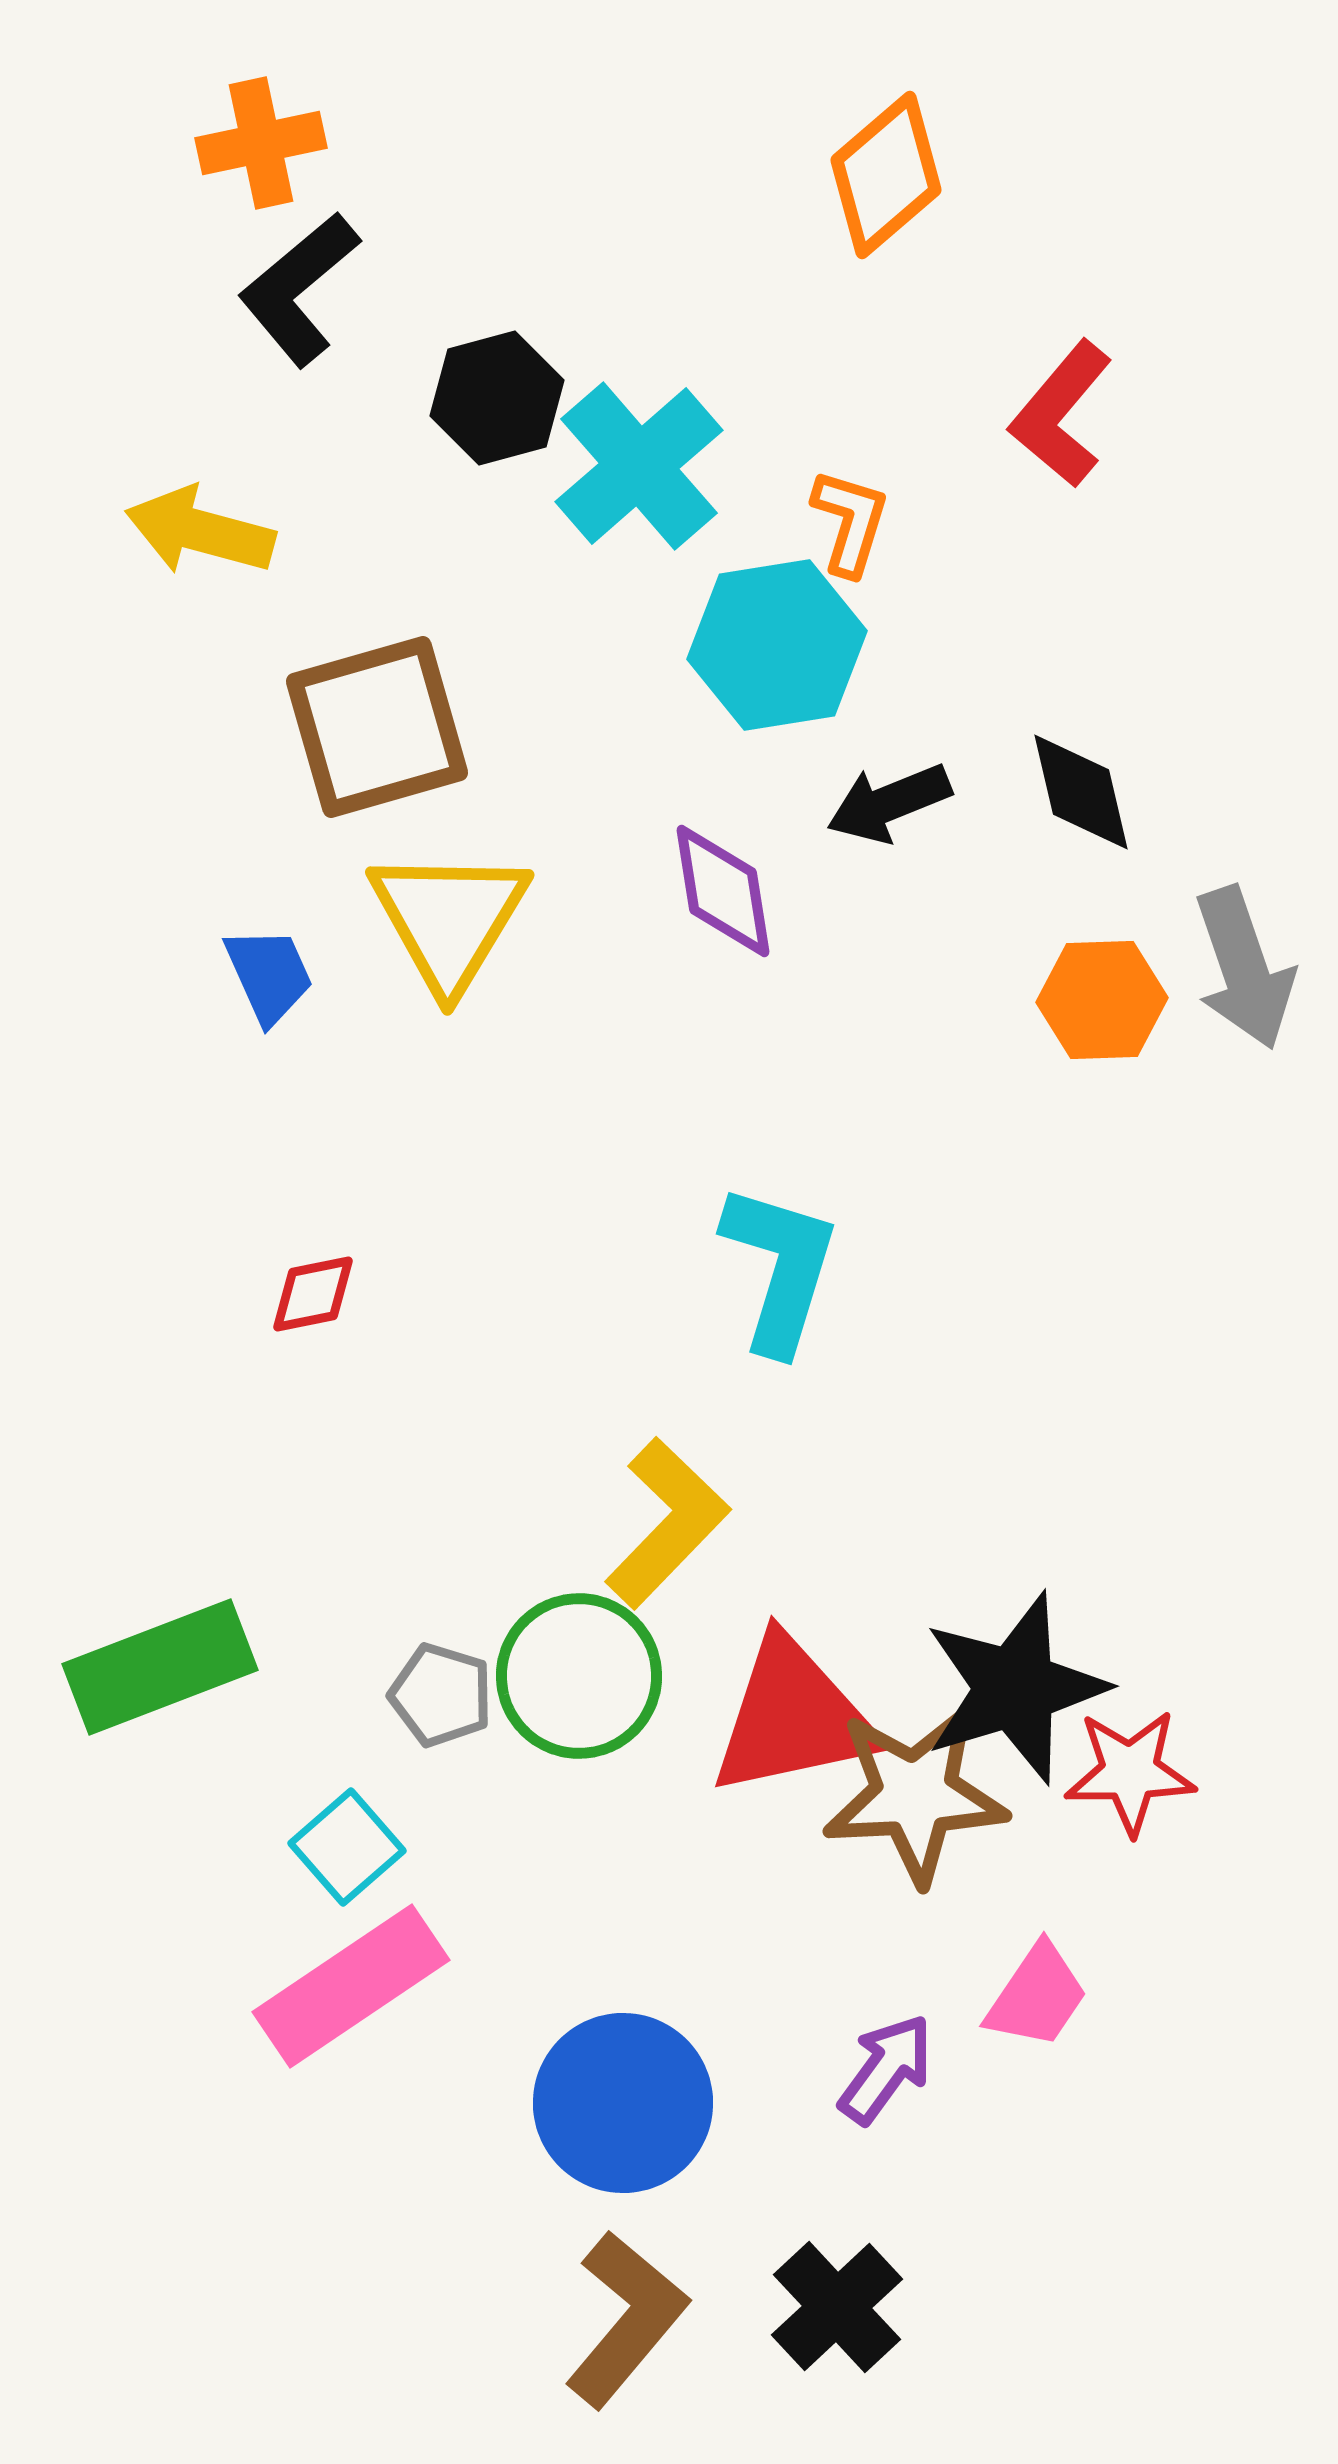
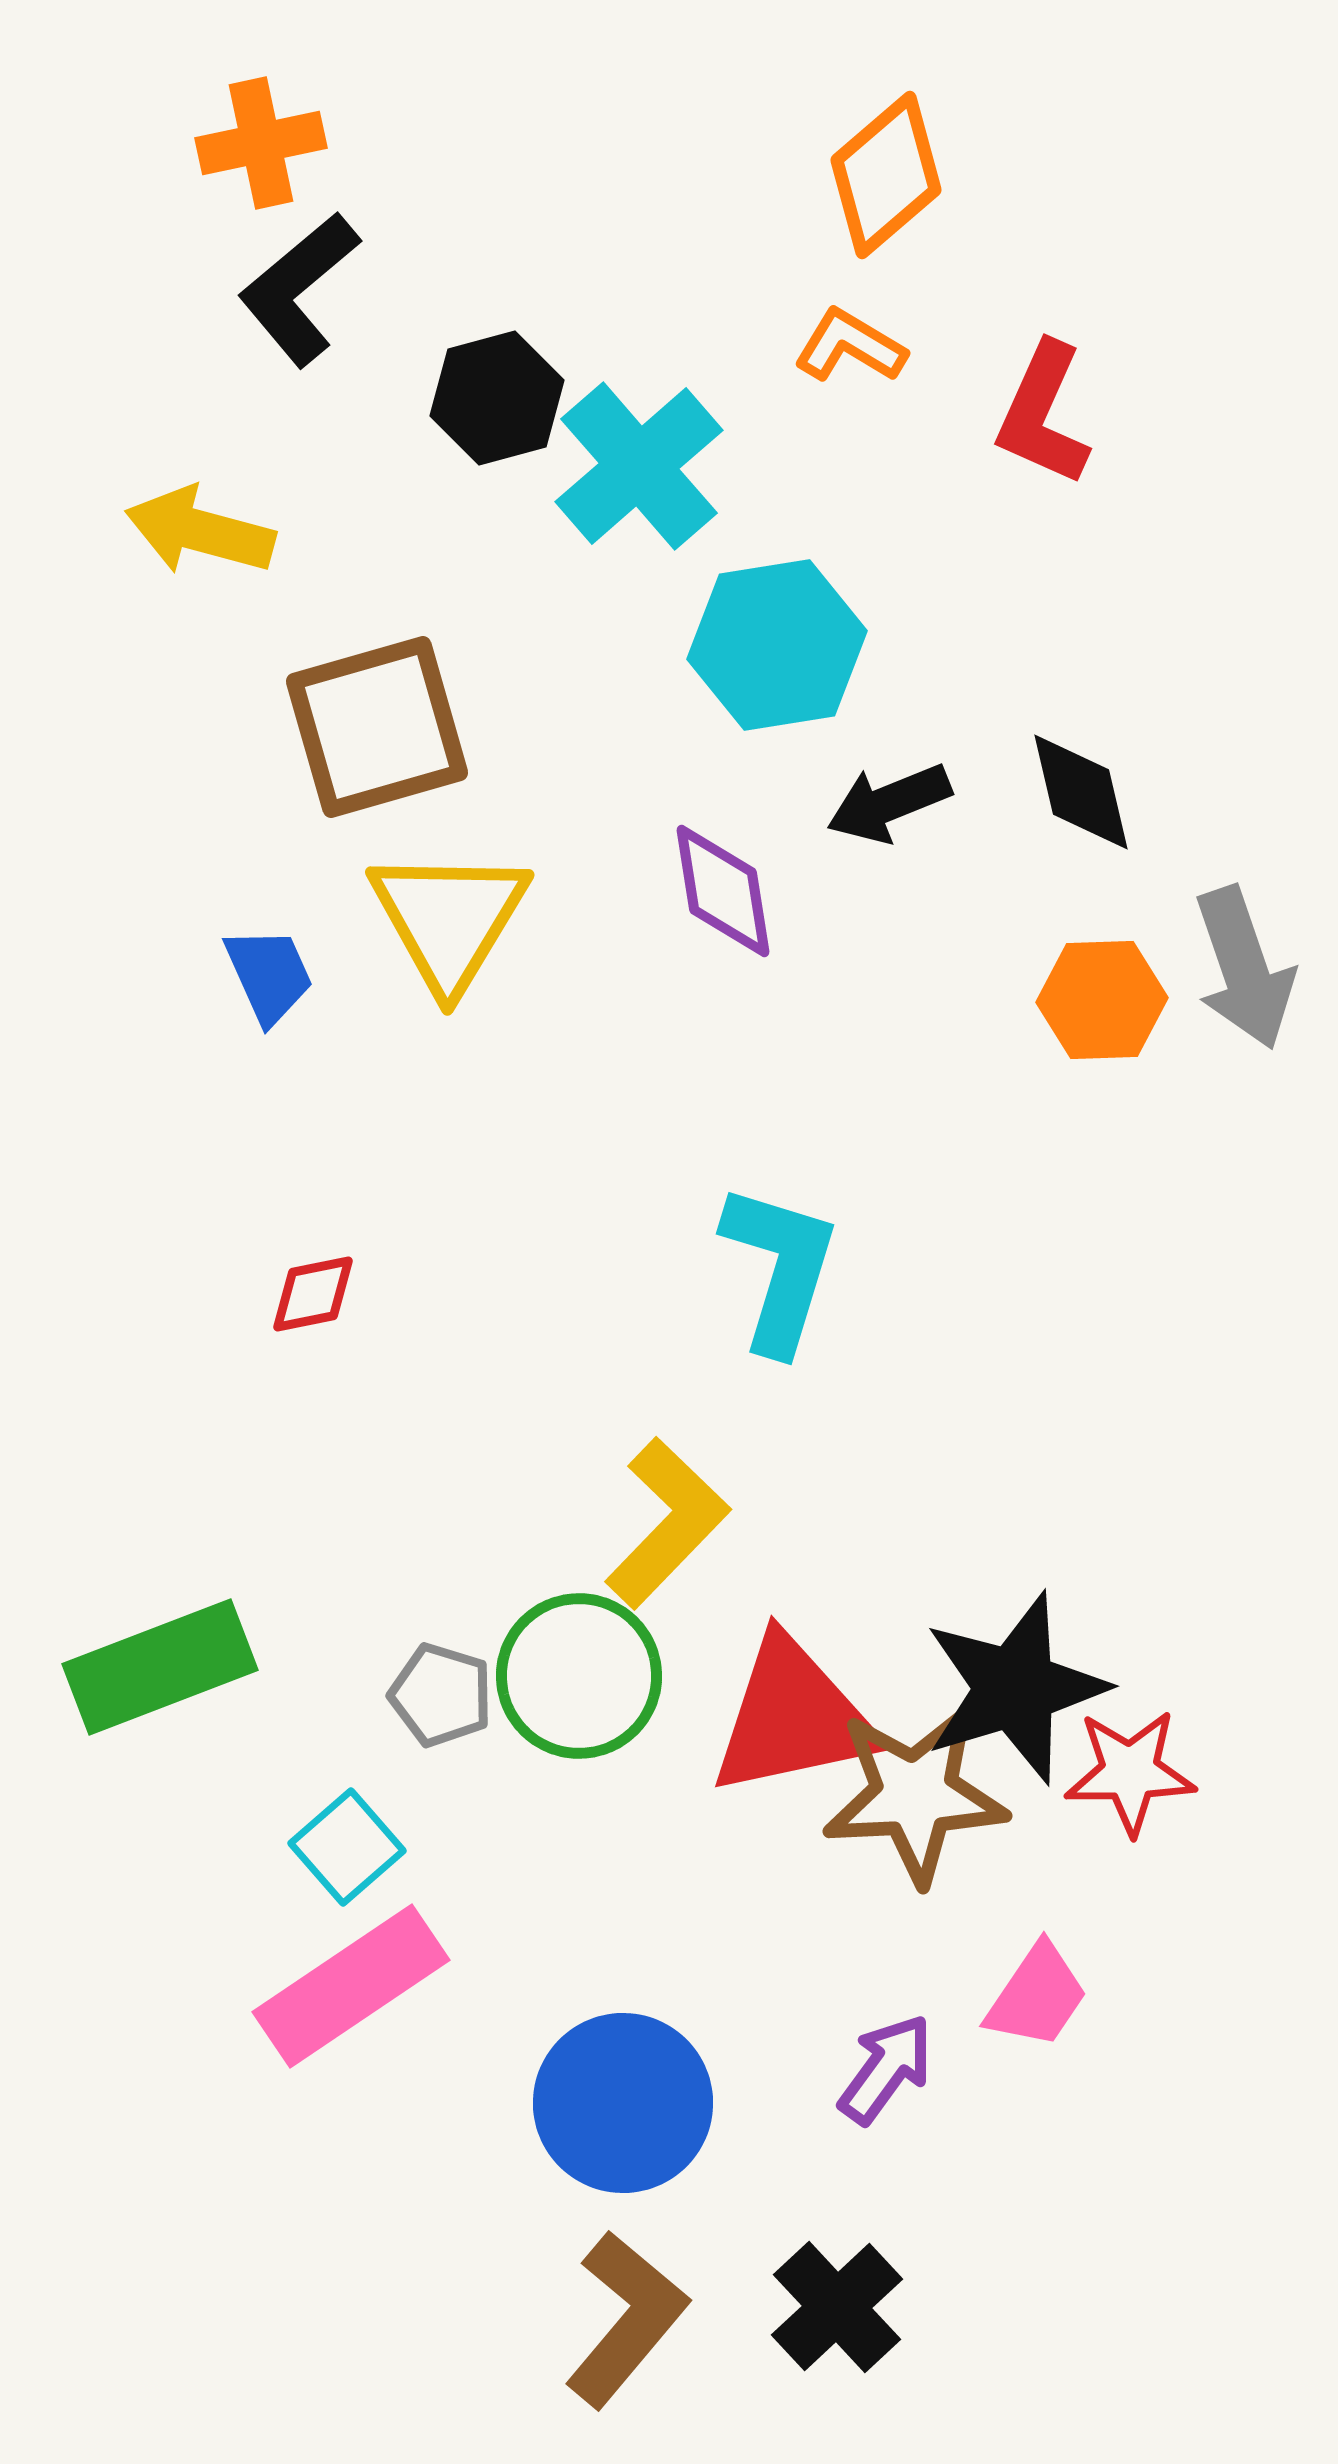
red L-shape: moved 18 px left; rotated 16 degrees counterclockwise
orange L-shape: moved 176 px up; rotated 76 degrees counterclockwise
